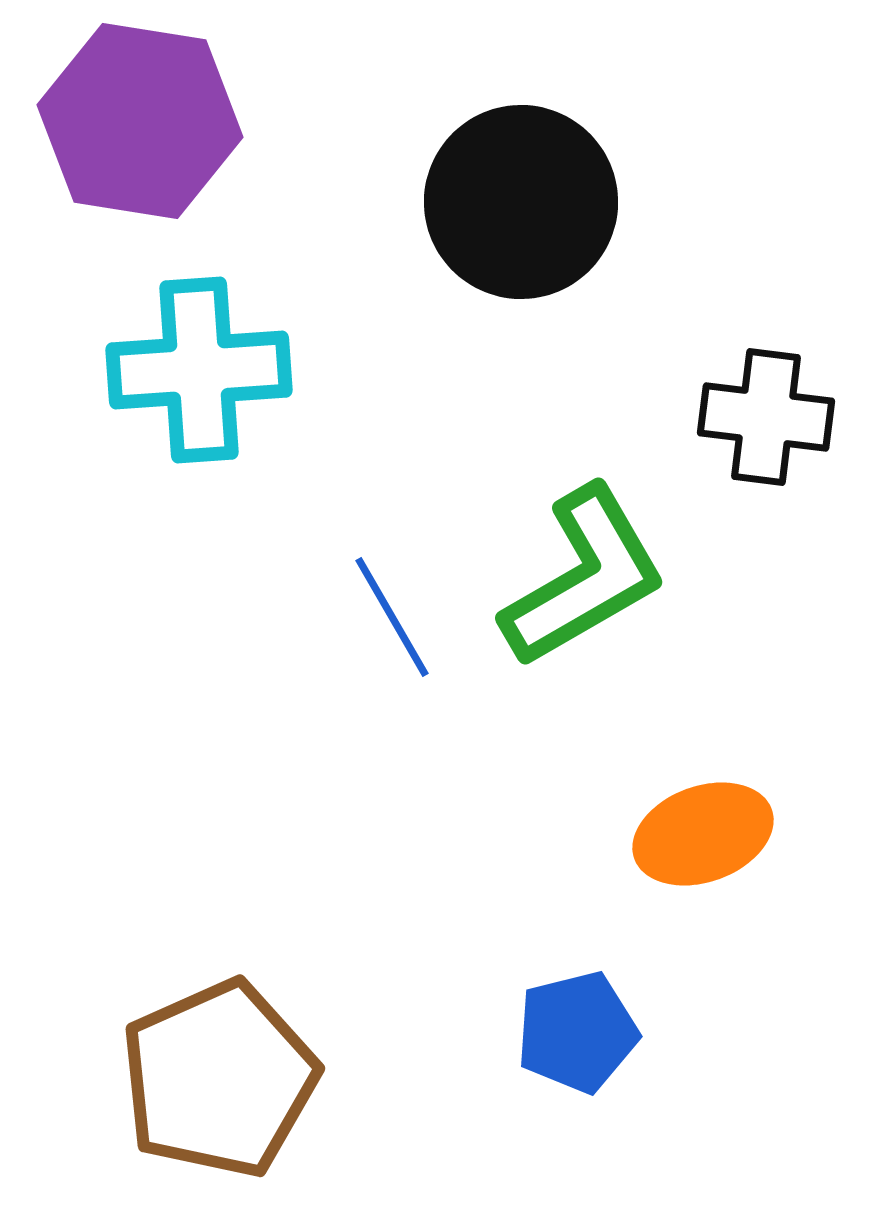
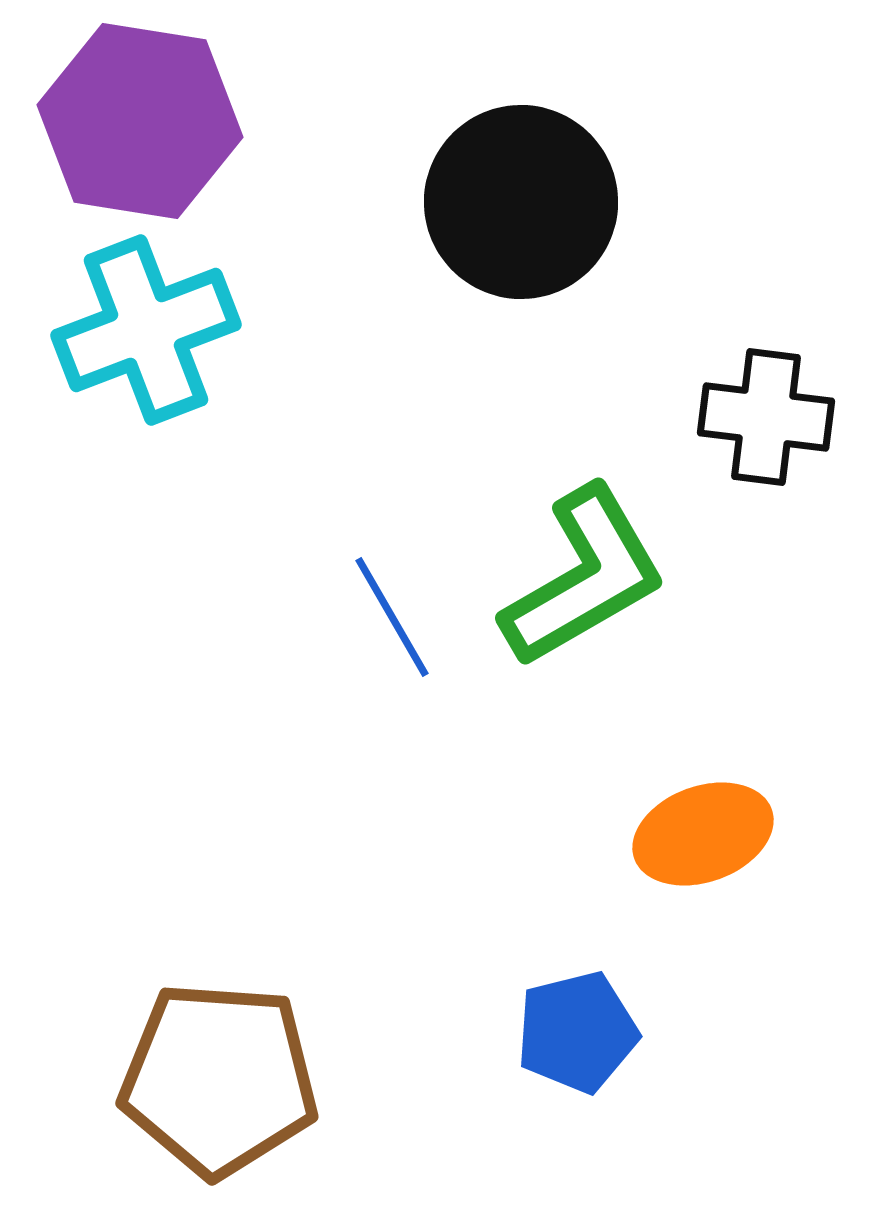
cyan cross: moved 53 px left, 40 px up; rotated 17 degrees counterclockwise
brown pentagon: rotated 28 degrees clockwise
